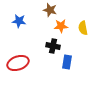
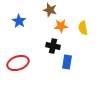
blue star: rotated 24 degrees clockwise
